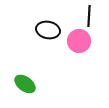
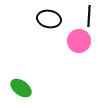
black ellipse: moved 1 px right, 11 px up
green ellipse: moved 4 px left, 4 px down
